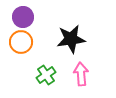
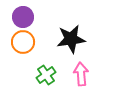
orange circle: moved 2 px right
